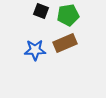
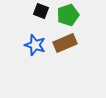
green pentagon: rotated 10 degrees counterclockwise
blue star: moved 5 px up; rotated 20 degrees clockwise
